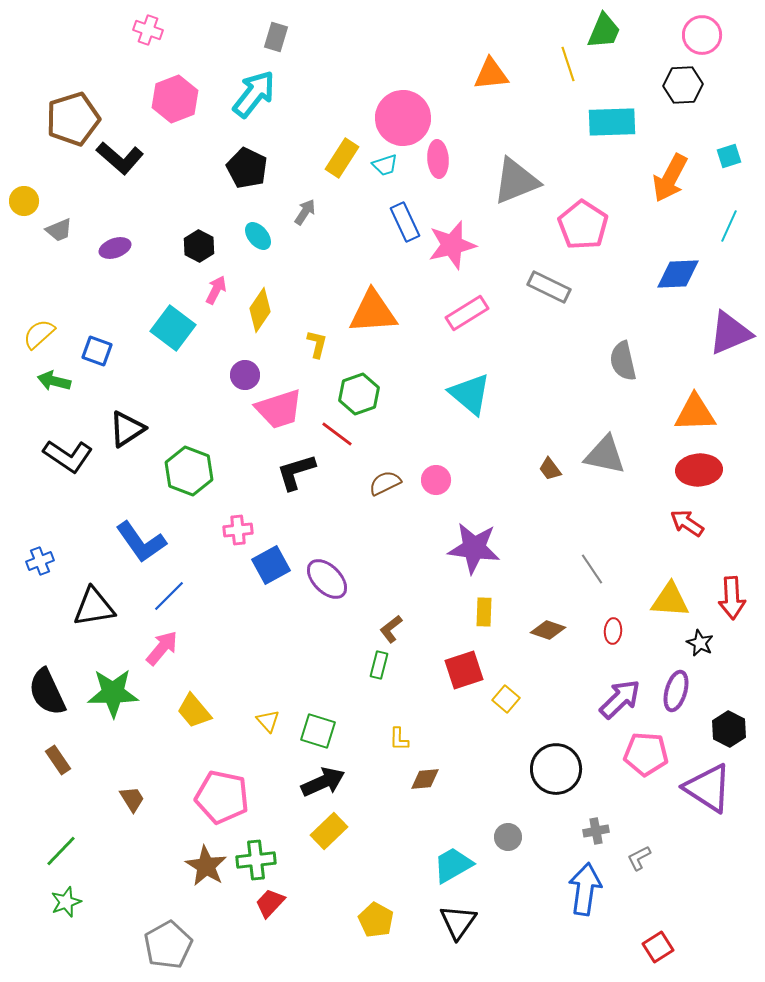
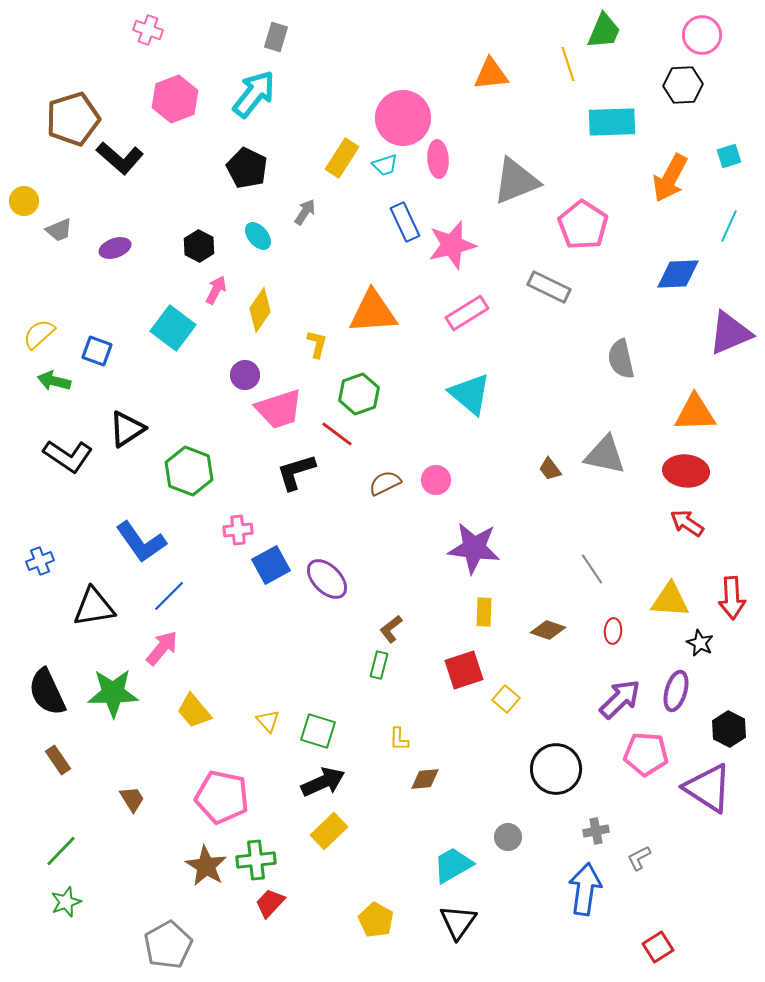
gray semicircle at (623, 361): moved 2 px left, 2 px up
red ellipse at (699, 470): moved 13 px left, 1 px down; rotated 9 degrees clockwise
